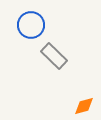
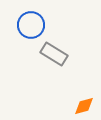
gray rectangle: moved 2 px up; rotated 12 degrees counterclockwise
